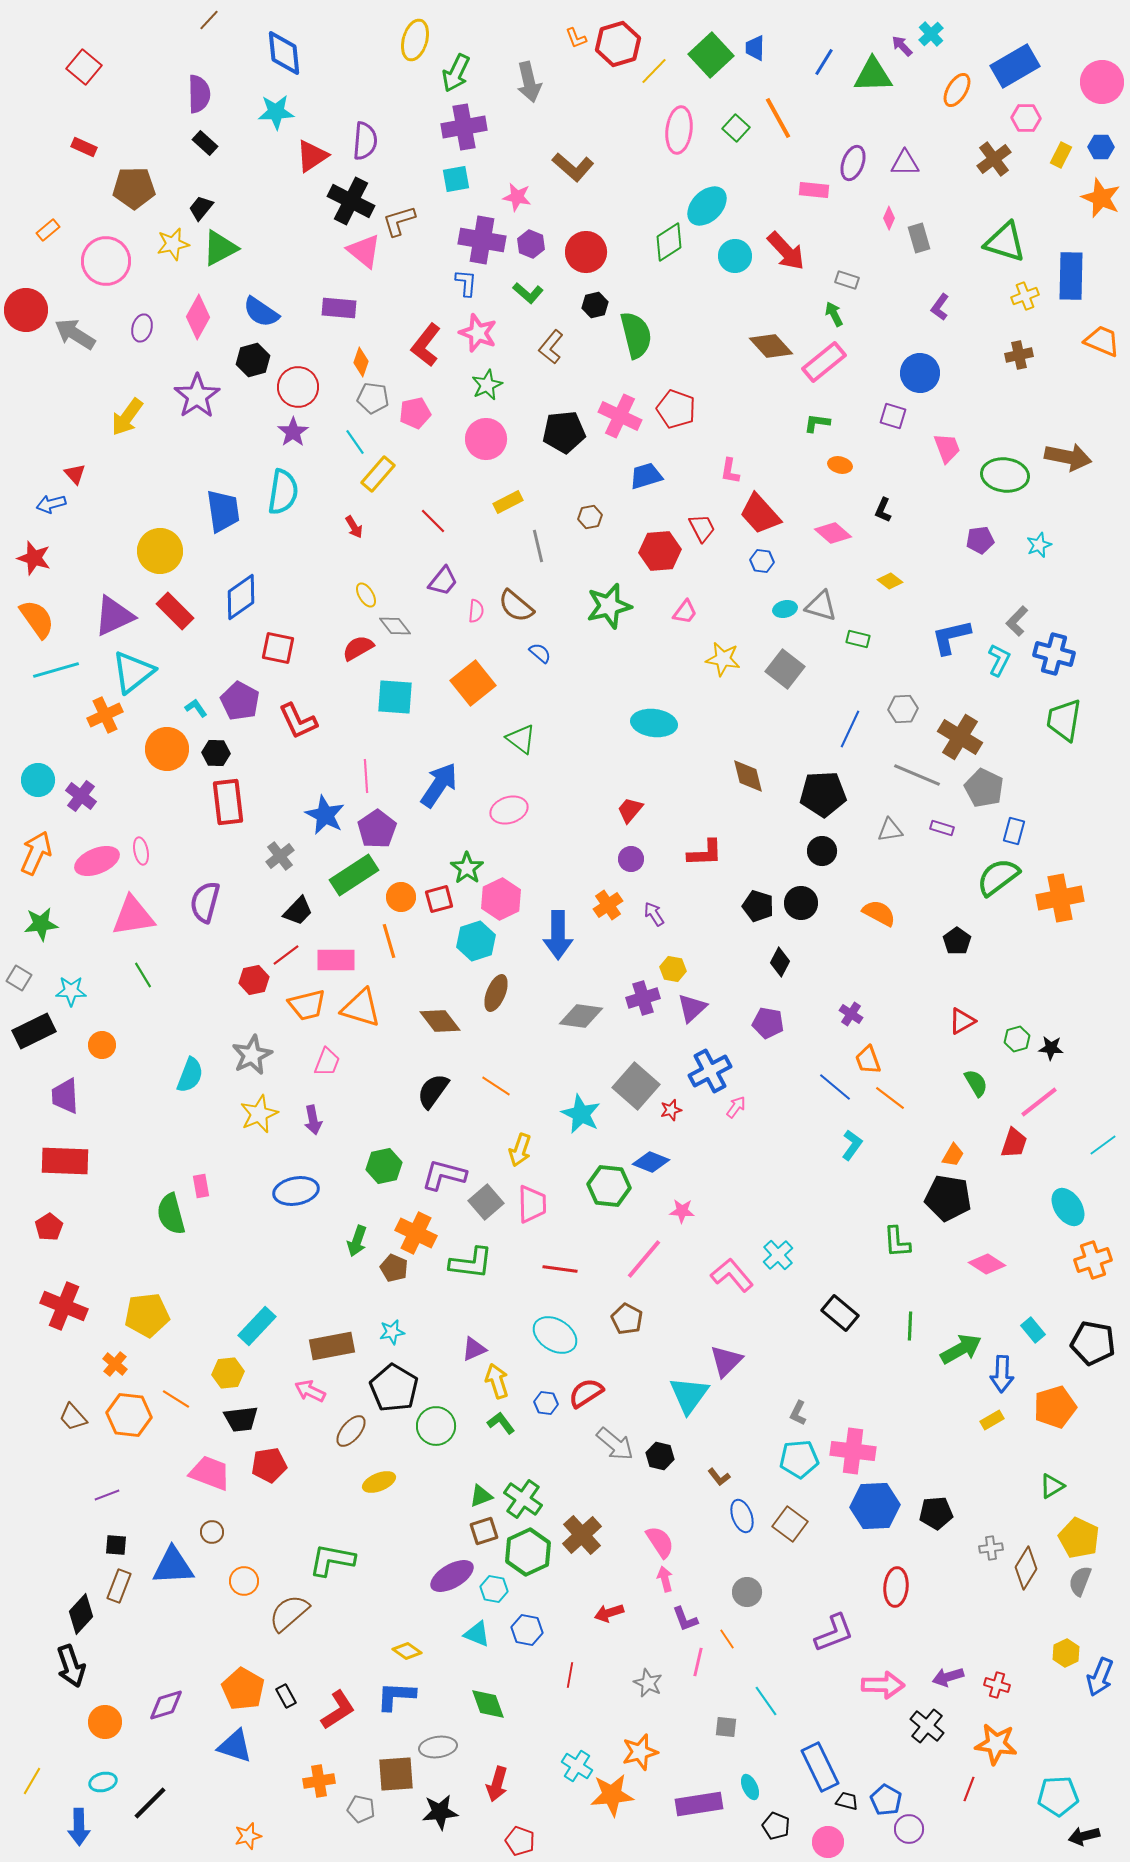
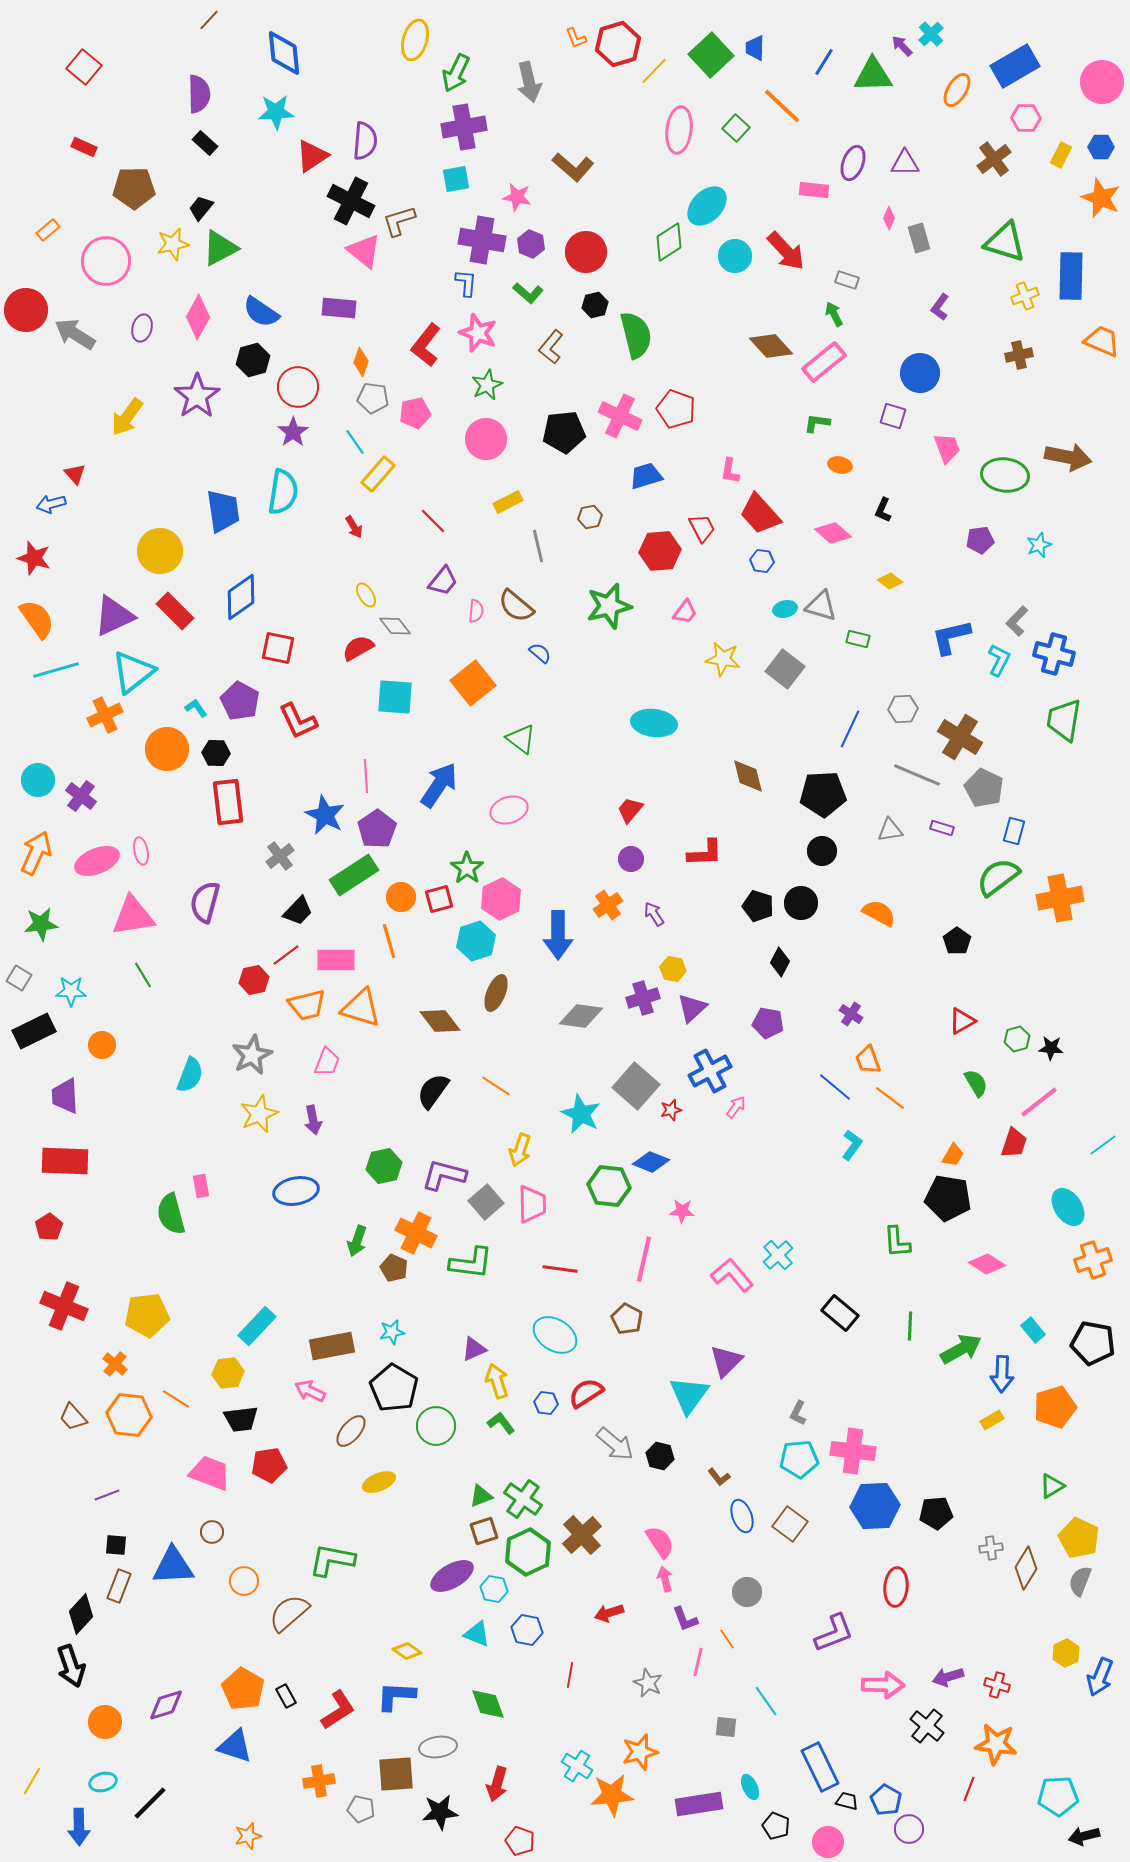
orange line at (778, 118): moved 4 px right, 12 px up; rotated 18 degrees counterclockwise
pink line at (644, 1259): rotated 27 degrees counterclockwise
